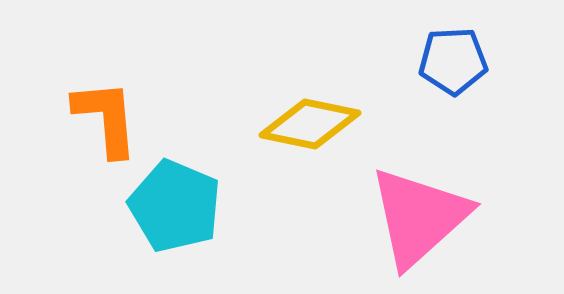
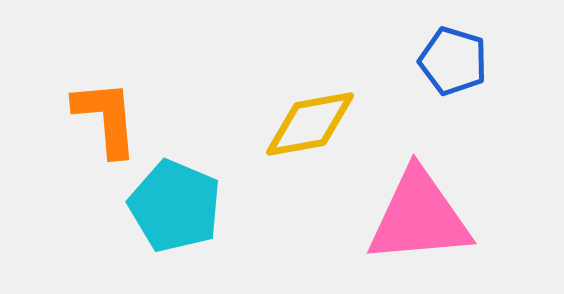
blue pentagon: rotated 20 degrees clockwise
yellow diamond: rotated 22 degrees counterclockwise
pink triangle: rotated 37 degrees clockwise
